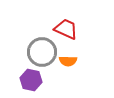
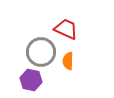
gray circle: moved 1 px left
orange semicircle: rotated 90 degrees clockwise
